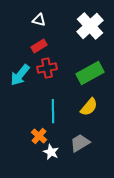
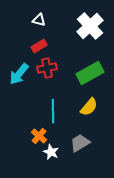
cyan arrow: moved 1 px left, 1 px up
